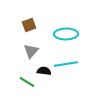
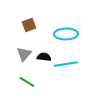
gray triangle: moved 7 px left, 3 px down
black semicircle: moved 14 px up
